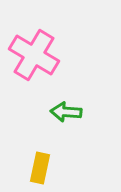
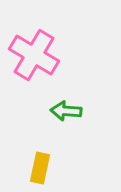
green arrow: moved 1 px up
